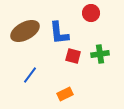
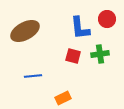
red circle: moved 16 px right, 6 px down
blue L-shape: moved 21 px right, 5 px up
blue line: moved 3 px right, 1 px down; rotated 48 degrees clockwise
orange rectangle: moved 2 px left, 4 px down
